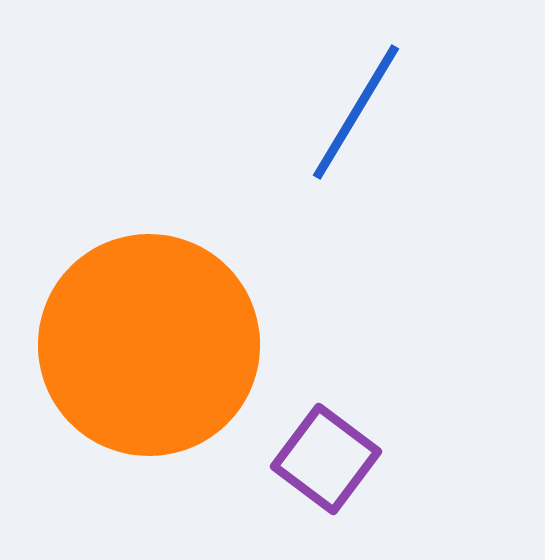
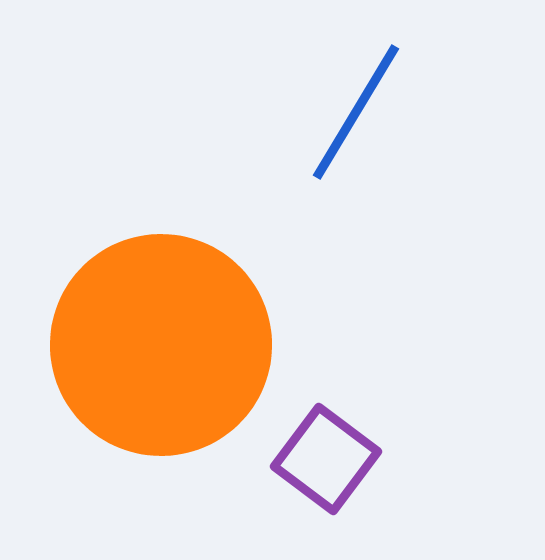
orange circle: moved 12 px right
